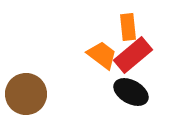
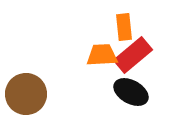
orange rectangle: moved 4 px left
orange trapezoid: rotated 40 degrees counterclockwise
